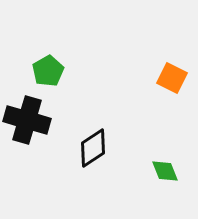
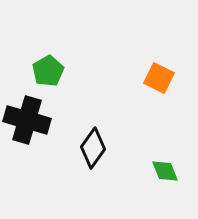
orange square: moved 13 px left
black diamond: rotated 21 degrees counterclockwise
